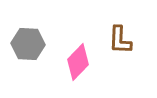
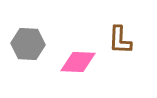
pink diamond: rotated 48 degrees clockwise
